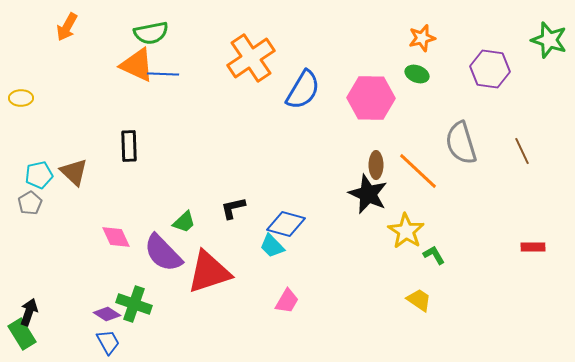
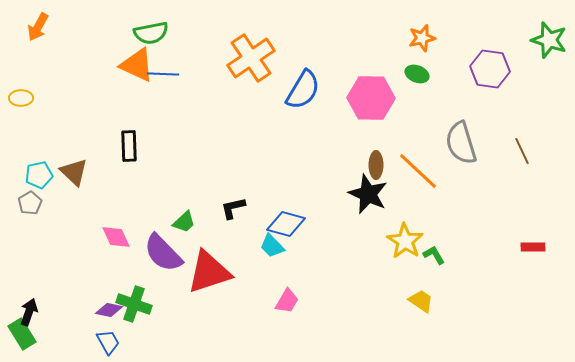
orange arrow: moved 29 px left
yellow star: moved 1 px left, 10 px down
yellow trapezoid: moved 2 px right, 1 px down
purple diamond: moved 2 px right, 4 px up; rotated 20 degrees counterclockwise
